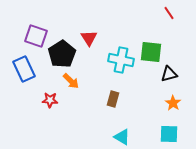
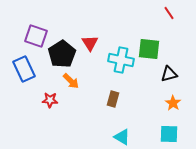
red triangle: moved 1 px right, 5 px down
green square: moved 2 px left, 3 px up
